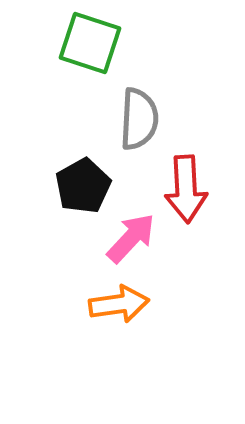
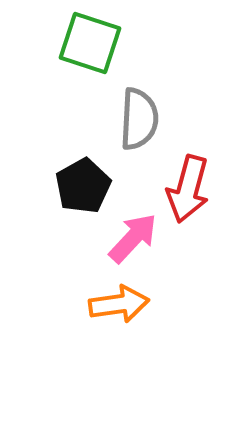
red arrow: moved 2 px right; rotated 18 degrees clockwise
pink arrow: moved 2 px right
